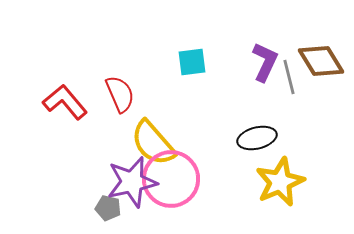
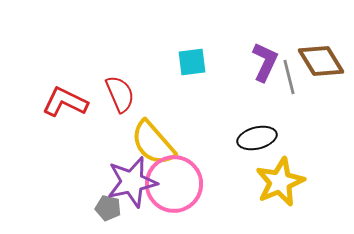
red L-shape: rotated 24 degrees counterclockwise
pink circle: moved 3 px right, 5 px down
